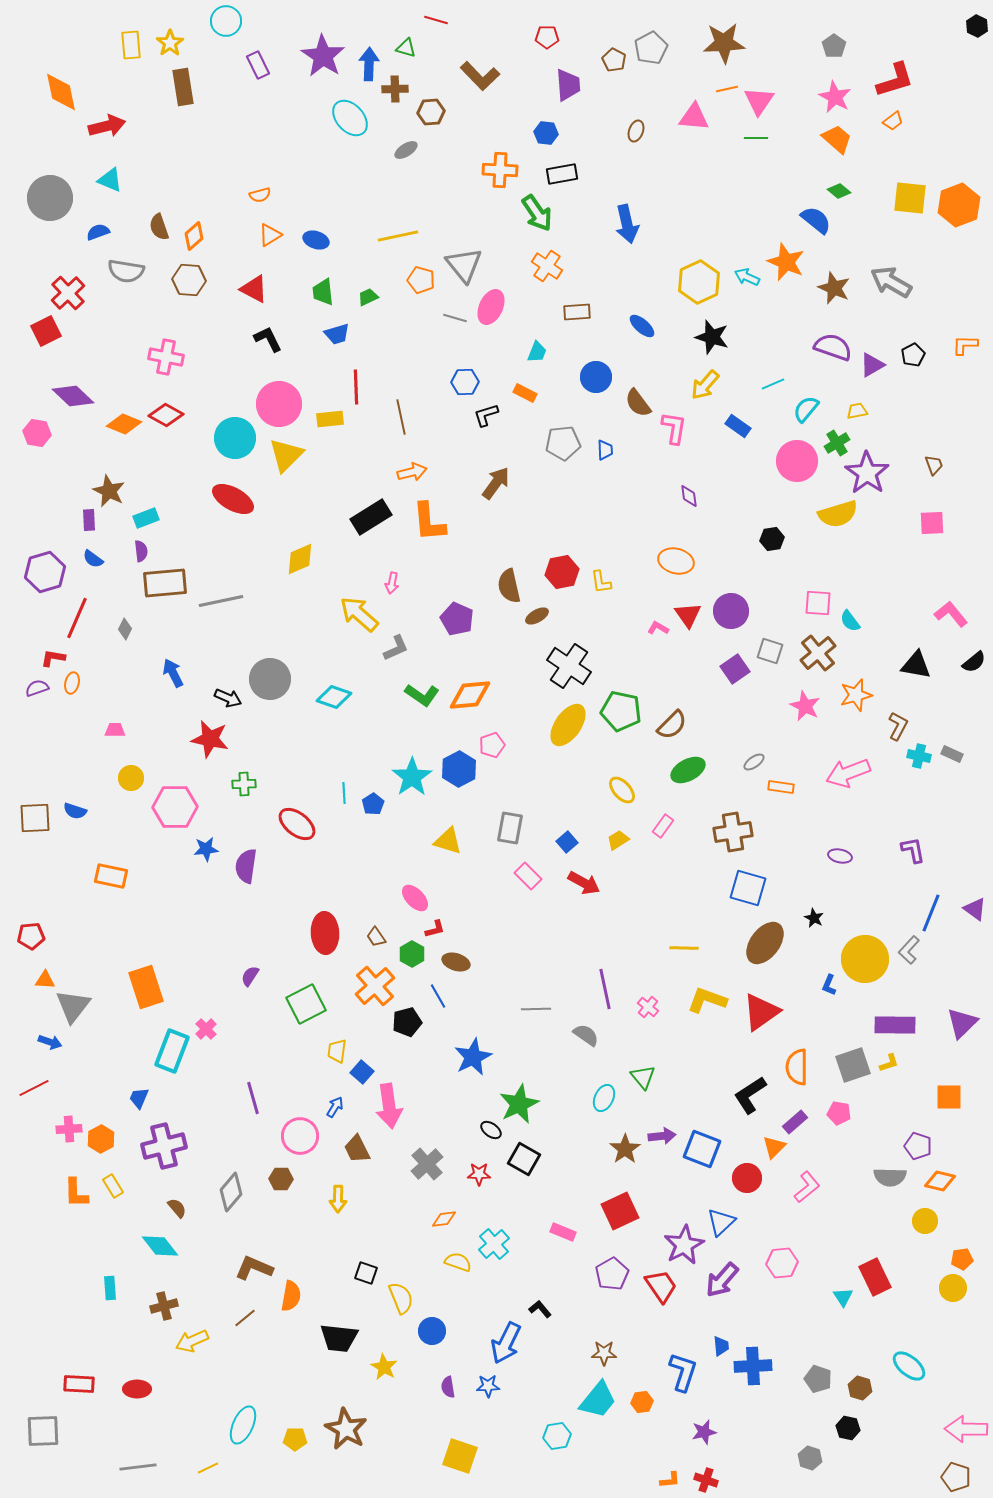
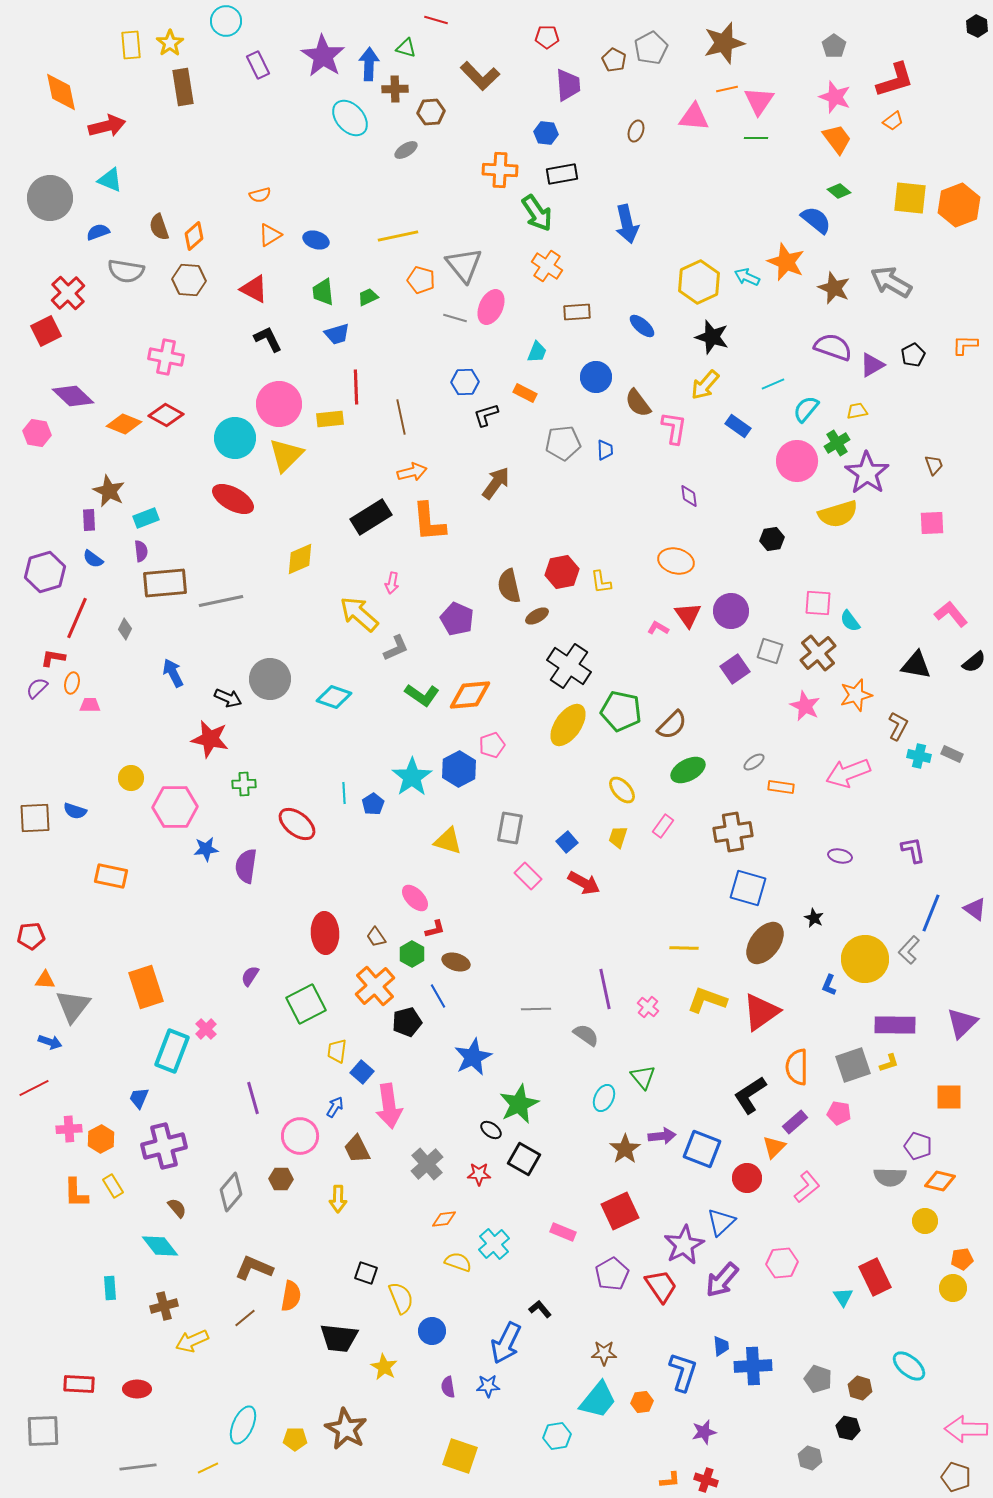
brown star at (724, 43): rotated 12 degrees counterclockwise
pink star at (835, 97): rotated 8 degrees counterclockwise
orange trapezoid at (837, 139): rotated 12 degrees clockwise
purple semicircle at (37, 688): rotated 25 degrees counterclockwise
pink trapezoid at (115, 730): moved 25 px left, 25 px up
yellow trapezoid at (618, 840): moved 3 px up; rotated 40 degrees counterclockwise
